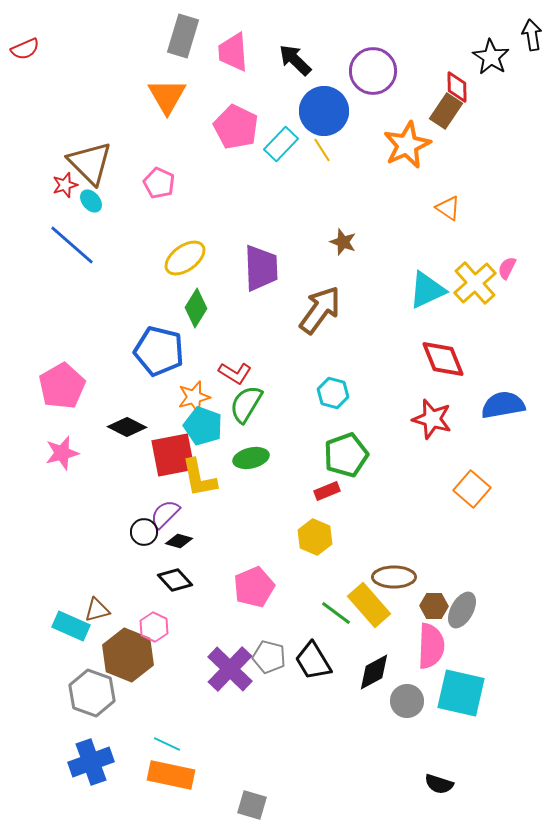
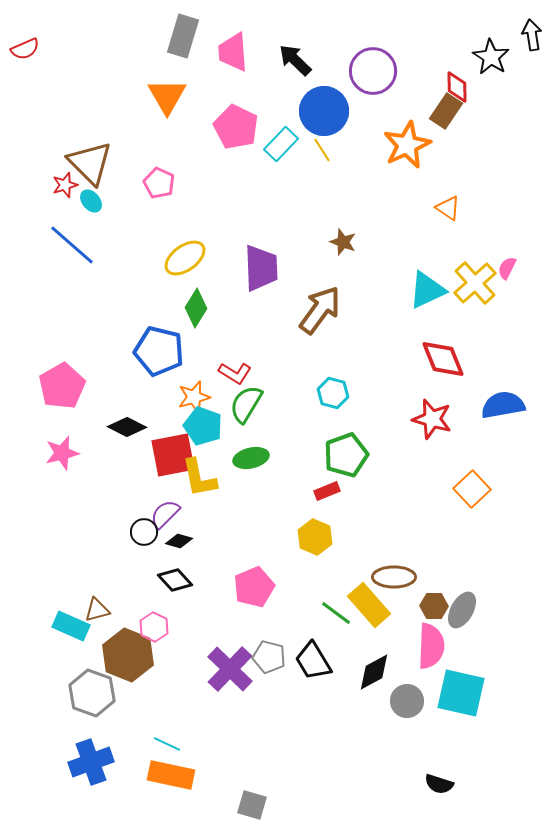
orange square at (472, 489): rotated 6 degrees clockwise
